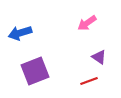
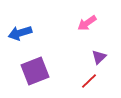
purple triangle: rotated 42 degrees clockwise
red line: rotated 24 degrees counterclockwise
